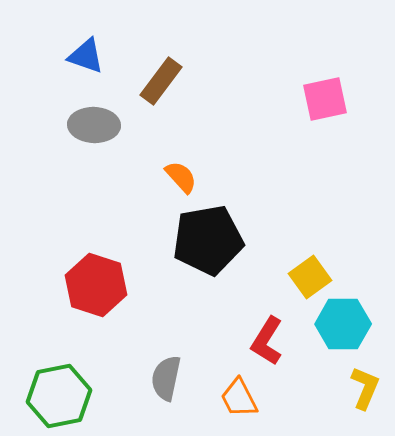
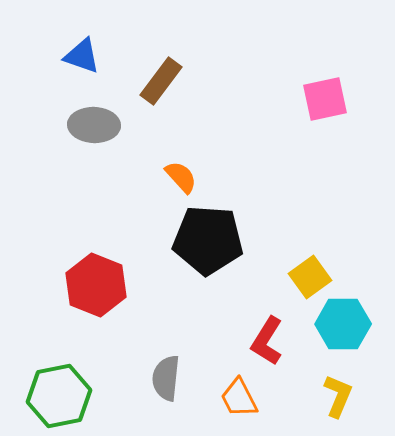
blue triangle: moved 4 px left
black pentagon: rotated 14 degrees clockwise
red hexagon: rotated 4 degrees clockwise
gray semicircle: rotated 6 degrees counterclockwise
yellow L-shape: moved 27 px left, 8 px down
